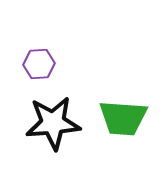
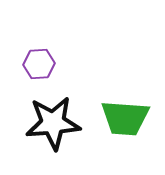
green trapezoid: moved 2 px right
